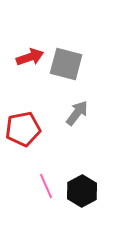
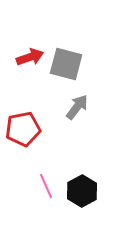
gray arrow: moved 6 px up
